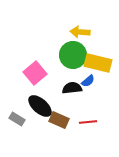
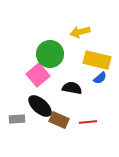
yellow arrow: rotated 18 degrees counterclockwise
green circle: moved 23 px left, 1 px up
yellow rectangle: moved 1 px left, 3 px up
pink square: moved 3 px right, 2 px down
blue semicircle: moved 12 px right, 3 px up
black semicircle: rotated 18 degrees clockwise
gray rectangle: rotated 35 degrees counterclockwise
